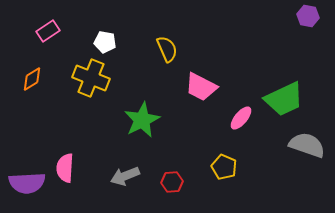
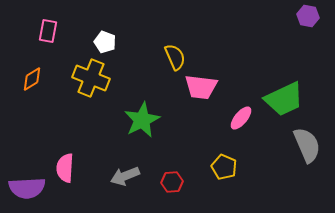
pink rectangle: rotated 45 degrees counterclockwise
white pentagon: rotated 10 degrees clockwise
yellow semicircle: moved 8 px right, 8 px down
pink trapezoid: rotated 20 degrees counterclockwise
gray semicircle: rotated 48 degrees clockwise
purple semicircle: moved 5 px down
